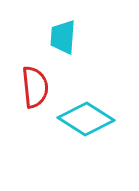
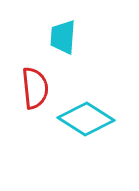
red semicircle: moved 1 px down
